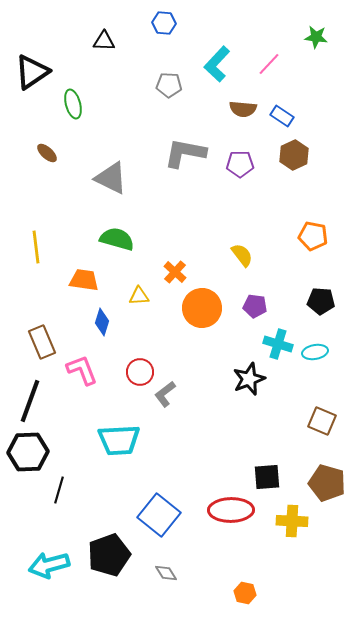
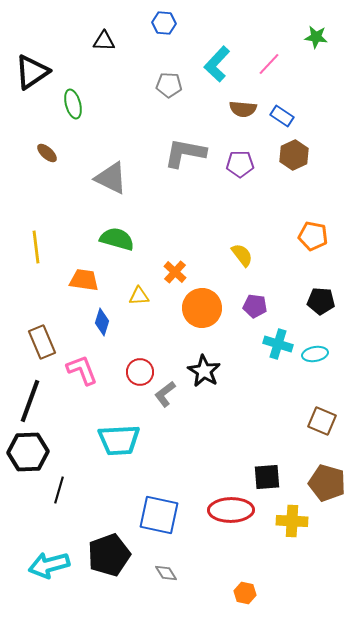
cyan ellipse at (315, 352): moved 2 px down
black star at (249, 379): moved 45 px left, 8 px up; rotated 20 degrees counterclockwise
blue square at (159, 515): rotated 27 degrees counterclockwise
